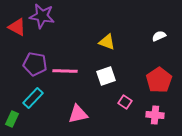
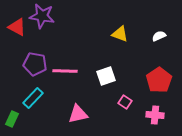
yellow triangle: moved 13 px right, 8 px up
